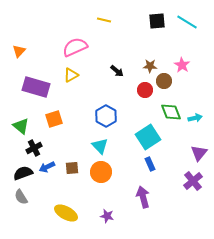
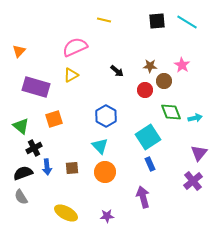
blue arrow: rotated 70 degrees counterclockwise
orange circle: moved 4 px right
purple star: rotated 16 degrees counterclockwise
